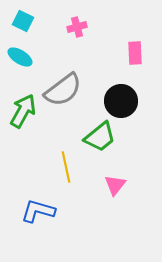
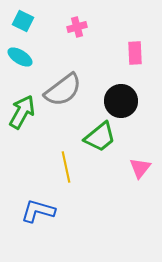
green arrow: moved 1 px left, 1 px down
pink triangle: moved 25 px right, 17 px up
